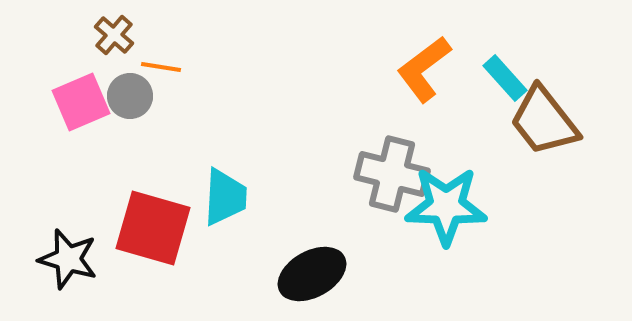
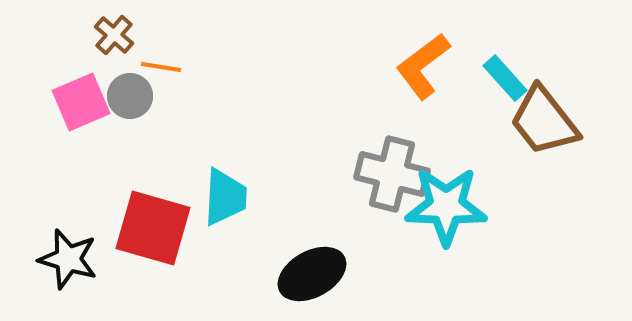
orange L-shape: moved 1 px left, 3 px up
